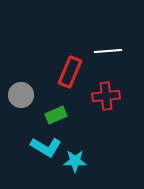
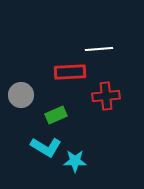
white line: moved 9 px left, 2 px up
red rectangle: rotated 64 degrees clockwise
